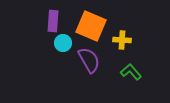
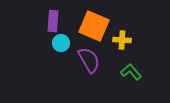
orange square: moved 3 px right
cyan circle: moved 2 px left
